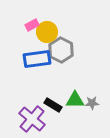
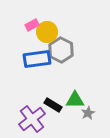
gray star: moved 4 px left, 10 px down; rotated 24 degrees counterclockwise
purple cross: rotated 12 degrees clockwise
